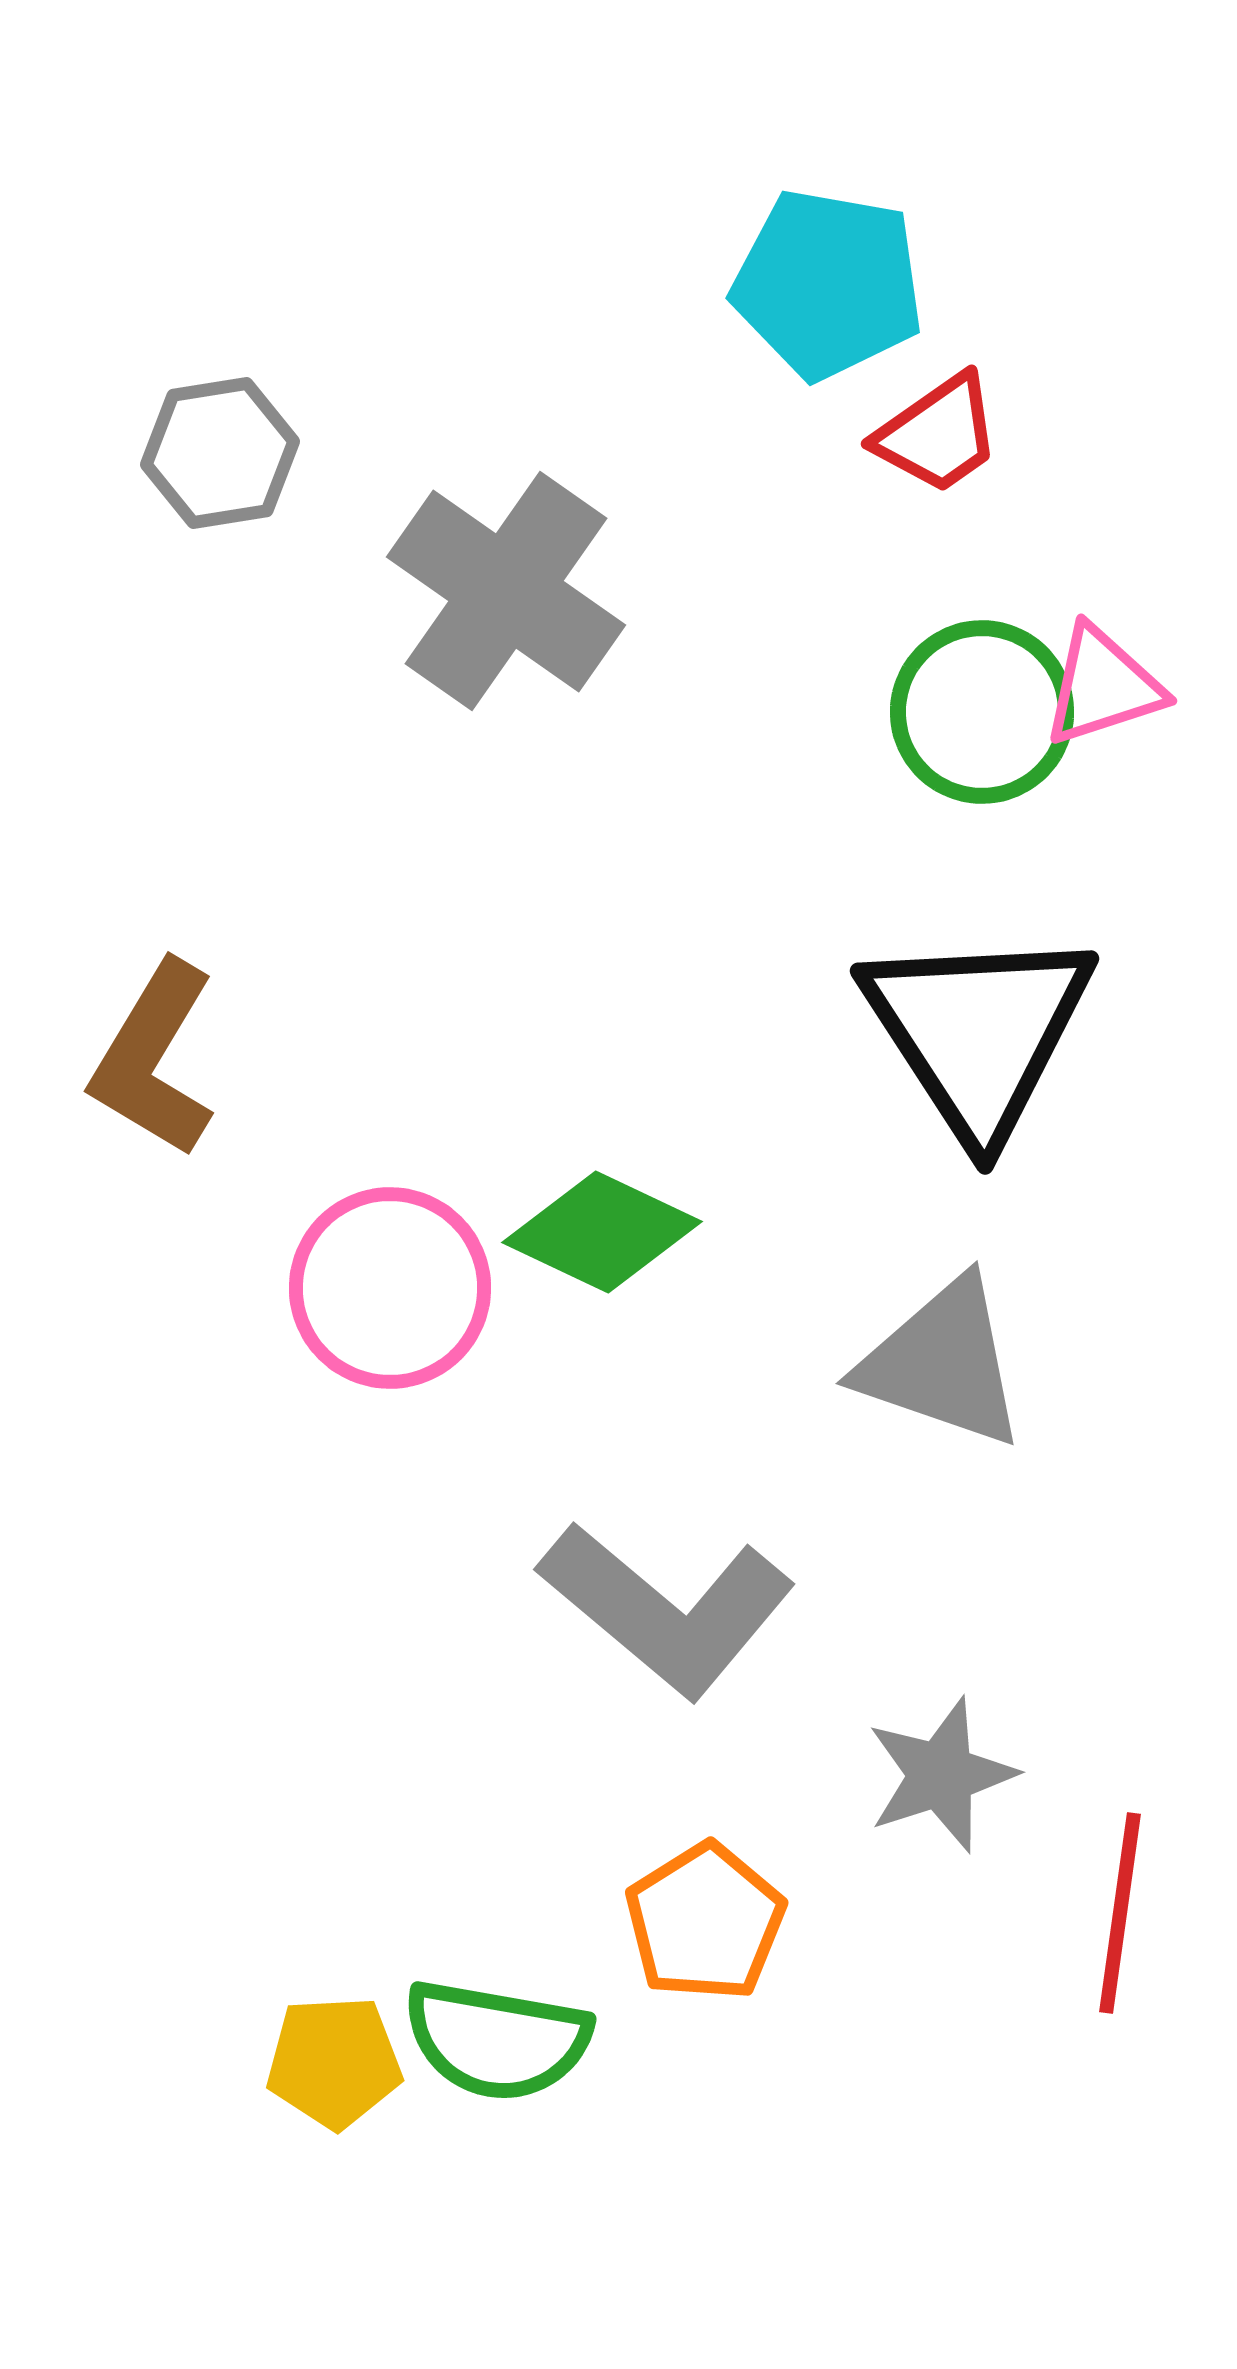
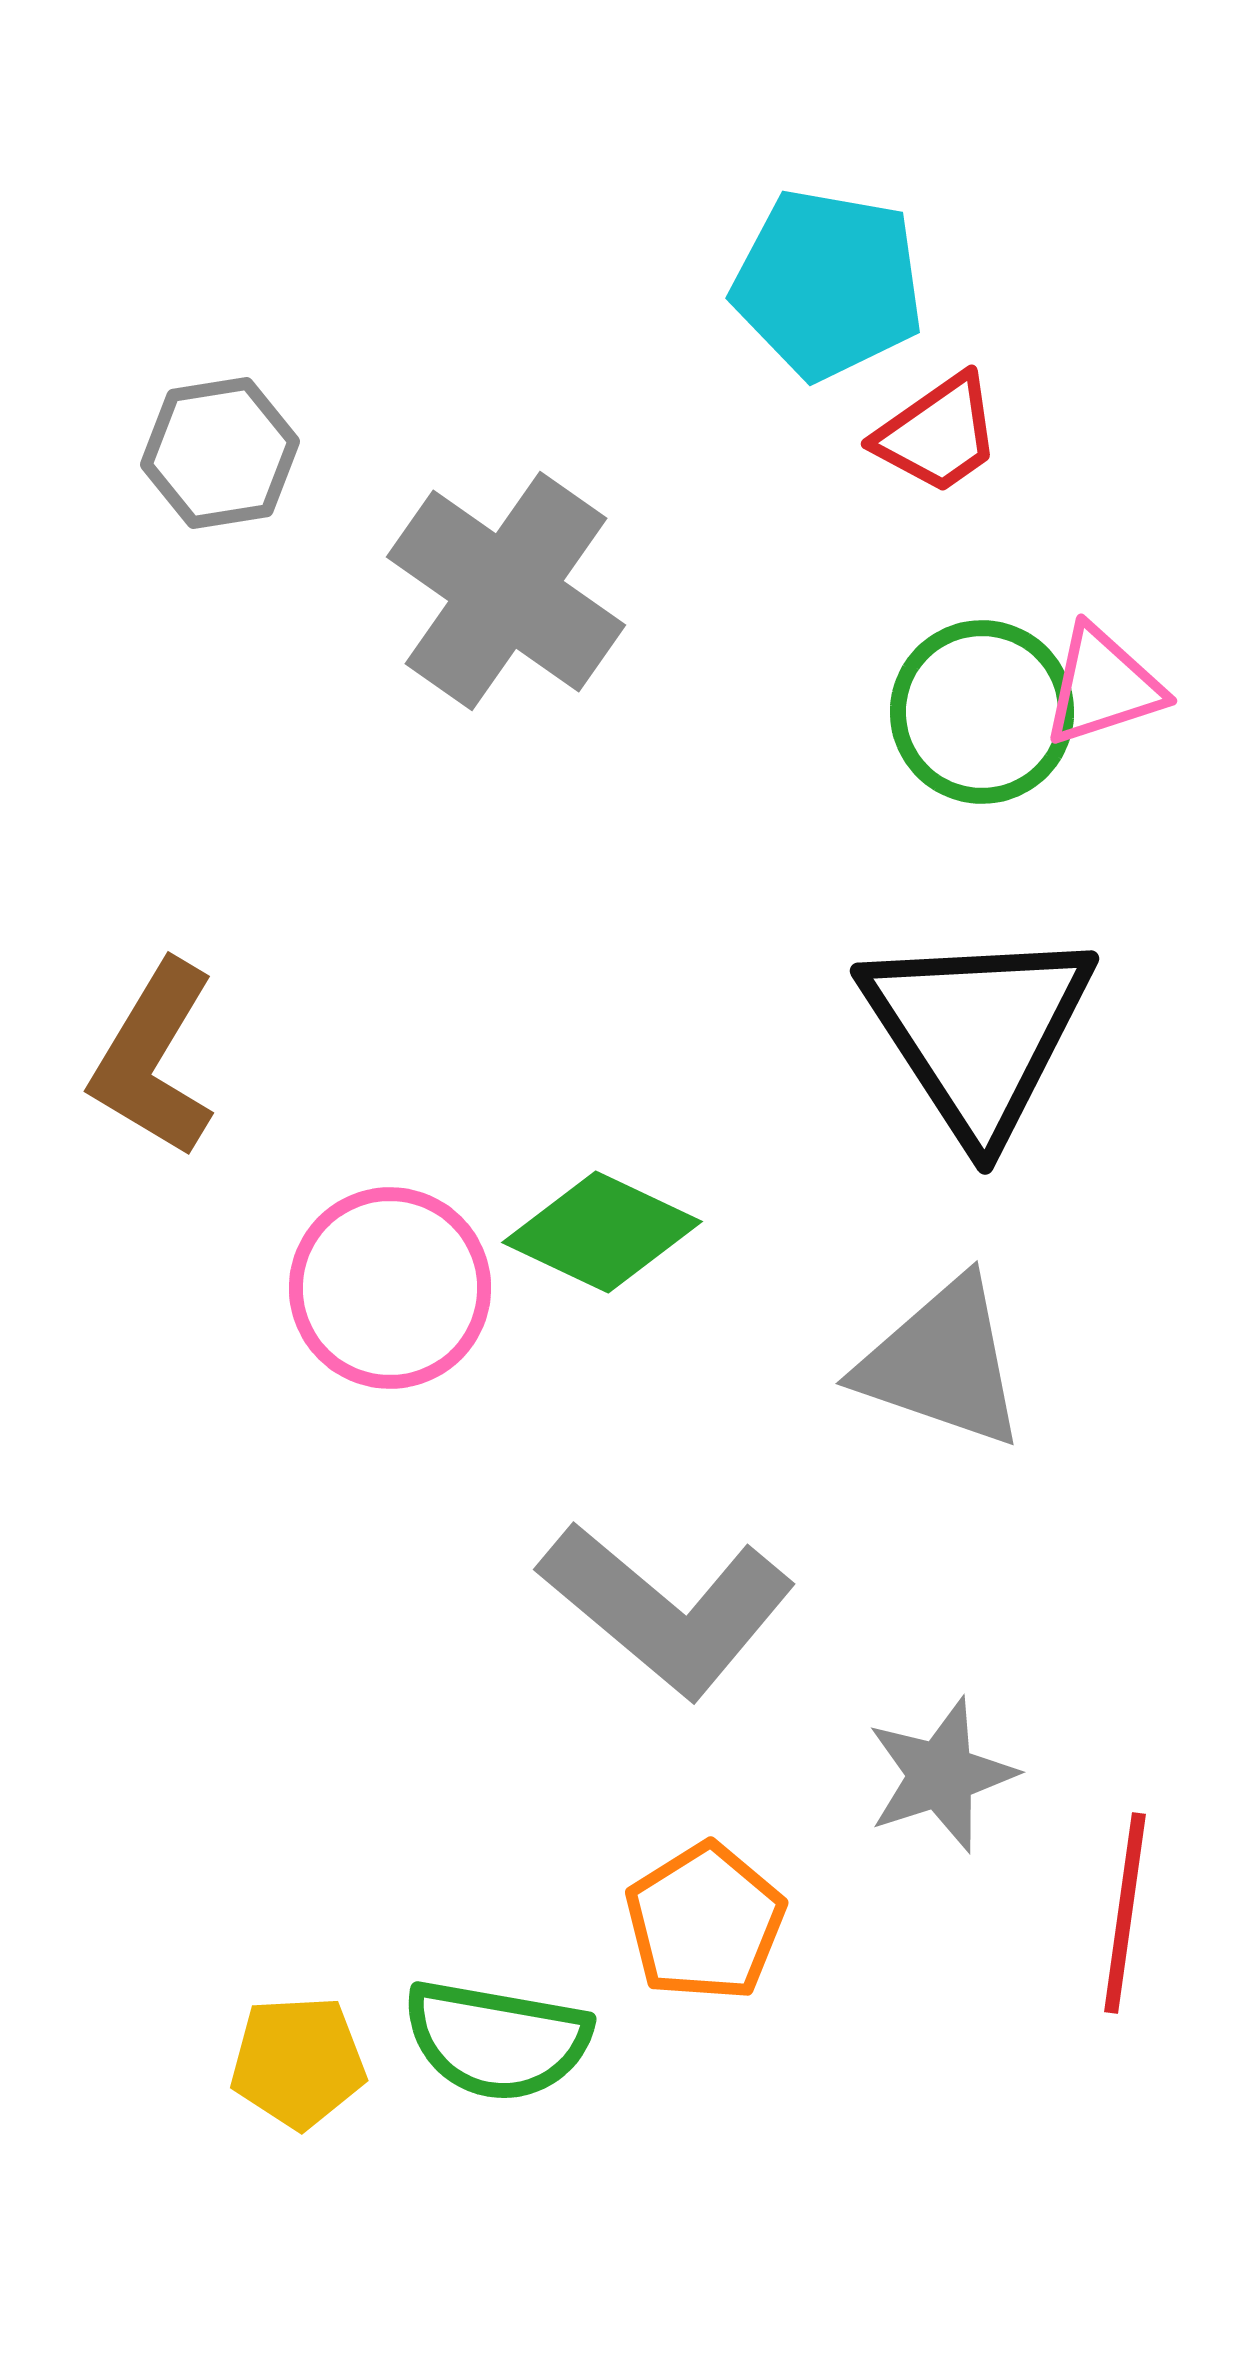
red line: moved 5 px right
yellow pentagon: moved 36 px left
